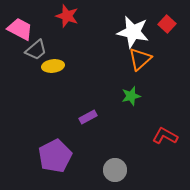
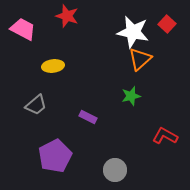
pink trapezoid: moved 3 px right
gray trapezoid: moved 55 px down
purple rectangle: rotated 54 degrees clockwise
